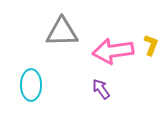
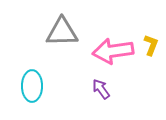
cyan ellipse: moved 1 px right, 1 px down
